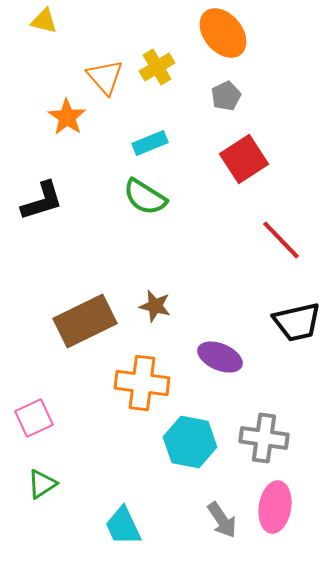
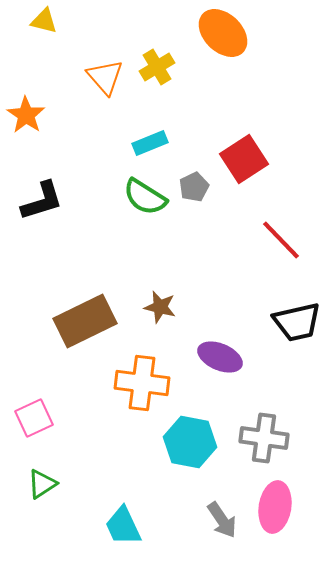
orange ellipse: rotated 6 degrees counterclockwise
gray pentagon: moved 32 px left, 91 px down
orange star: moved 41 px left, 2 px up
brown star: moved 5 px right, 1 px down
